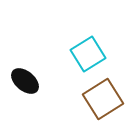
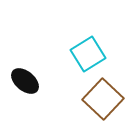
brown square: rotated 15 degrees counterclockwise
